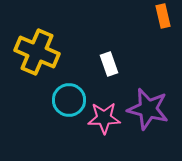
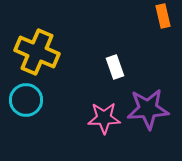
white rectangle: moved 6 px right, 3 px down
cyan circle: moved 43 px left
purple star: rotated 18 degrees counterclockwise
